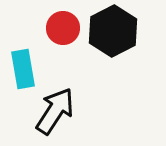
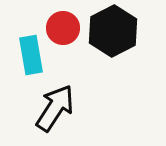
cyan rectangle: moved 8 px right, 14 px up
black arrow: moved 3 px up
